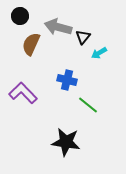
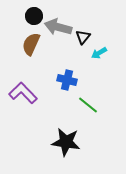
black circle: moved 14 px right
